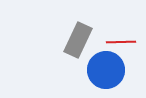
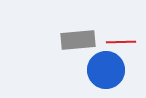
gray rectangle: rotated 60 degrees clockwise
